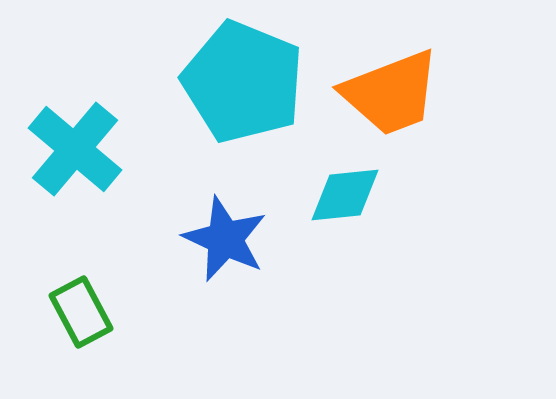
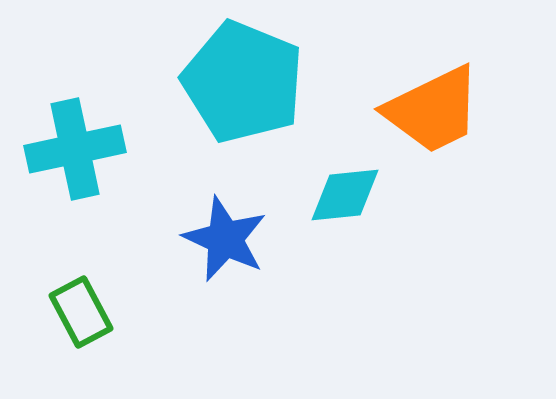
orange trapezoid: moved 42 px right, 17 px down; rotated 5 degrees counterclockwise
cyan cross: rotated 38 degrees clockwise
